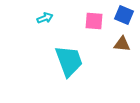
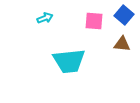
blue square: rotated 18 degrees clockwise
cyan trapezoid: rotated 104 degrees clockwise
